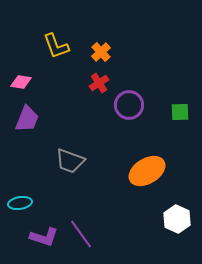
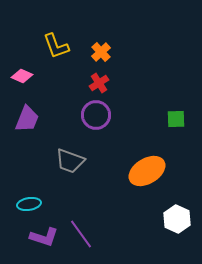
pink diamond: moved 1 px right, 6 px up; rotated 15 degrees clockwise
purple circle: moved 33 px left, 10 px down
green square: moved 4 px left, 7 px down
cyan ellipse: moved 9 px right, 1 px down
